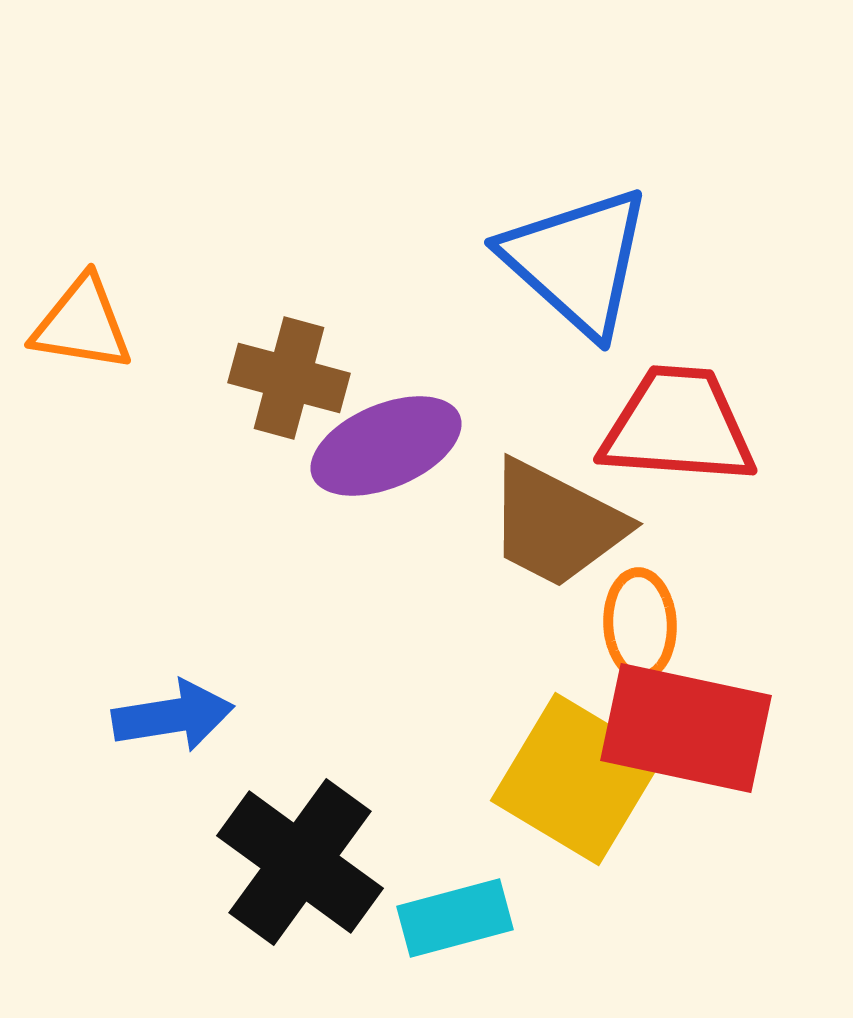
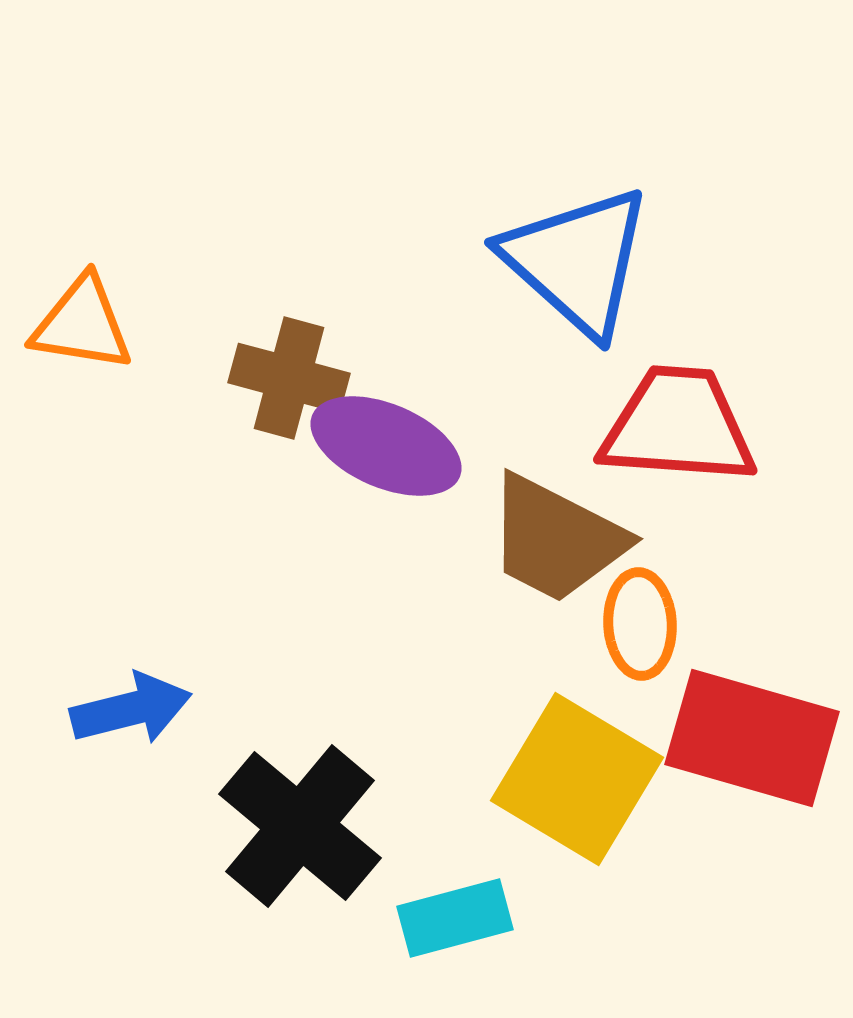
purple ellipse: rotated 46 degrees clockwise
brown trapezoid: moved 15 px down
blue arrow: moved 42 px left, 7 px up; rotated 5 degrees counterclockwise
red rectangle: moved 66 px right, 10 px down; rotated 4 degrees clockwise
black cross: moved 36 px up; rotated 4 degrees clockwise
